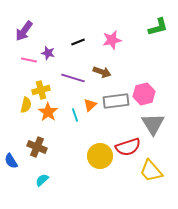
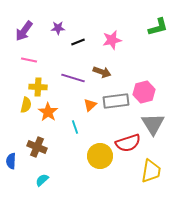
purple star: moved 10 px right, 25 px up; rotated 16 degrees counterclockwise
yellow cross: moved 3 px left, 3 px up; rotated 18 degrees clockwise
pink hexagon: moved 2 px up
cyan line: moved 12 px down
red semicircle: moved 4 px up
blue semicircle: rotated 35 degrees clockwise
yellow trapezoid: rotated 130 degrees counterclockwise
